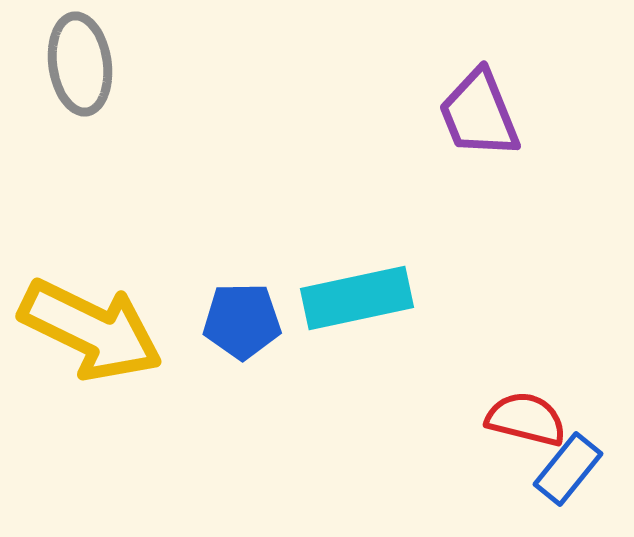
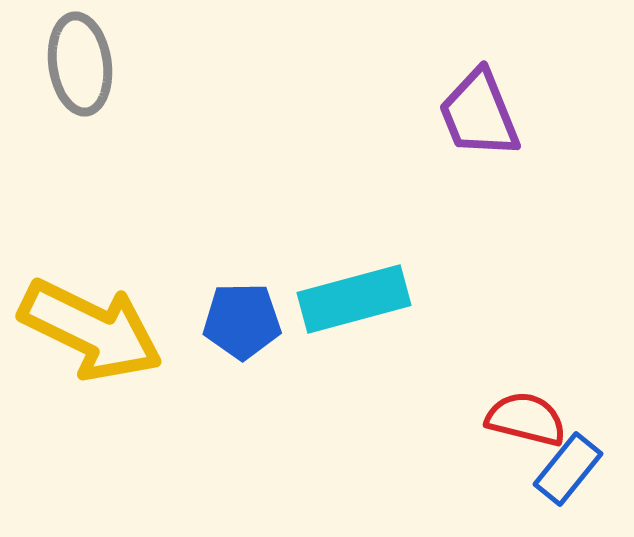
cyan rectangle: moved 3 px left, 1 px down; rotated 3 degrees counterclockwise
